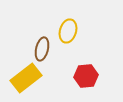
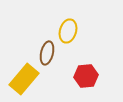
brown ellipse: moved 5 px right, 4 px down
yellow rectangle: moved 2 px left, 1 px down; rotated 12 degrees counterclockwise
